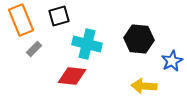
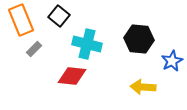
black square: rotated 35 degrees counterclockwise
yellow arrow: moved 1 px left, 1 px down
